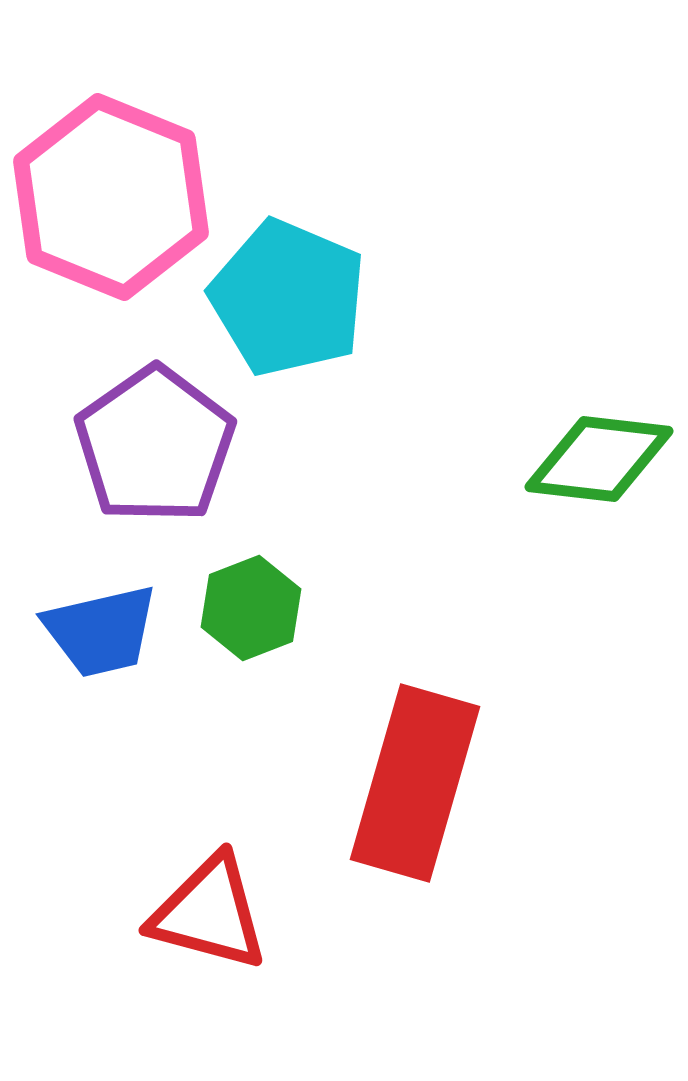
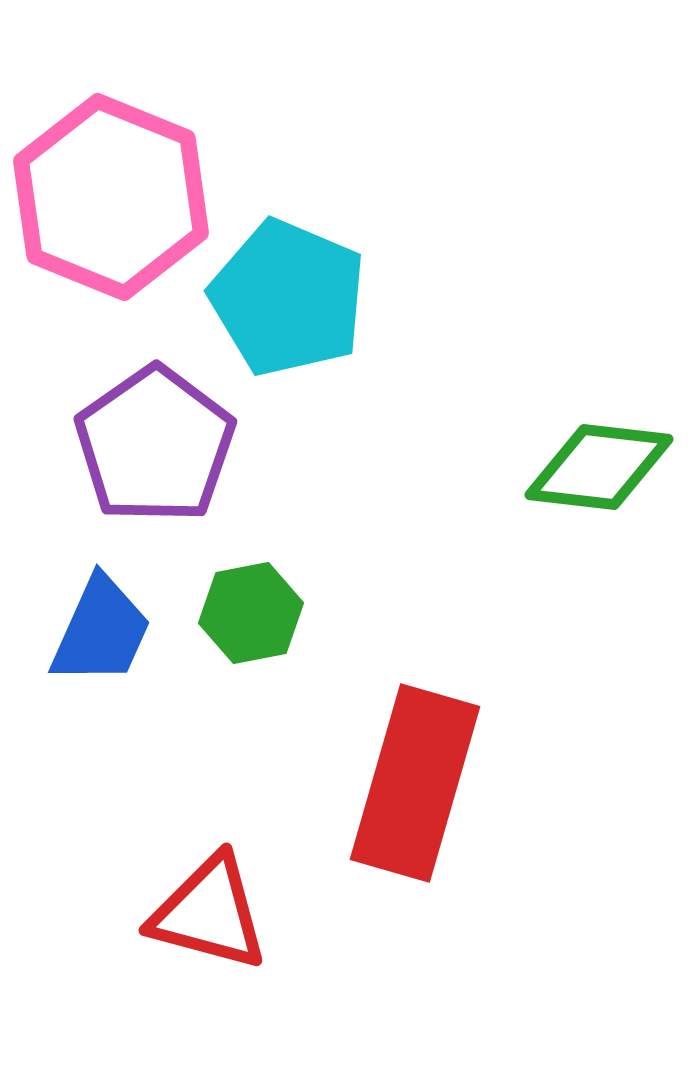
green diamond: moved 8 px down
green hexagon: moved 5 px down; rotated 10 degrees clockwise
blue trapezoid: rotated 53 degrees counterclockwise
